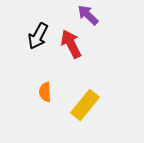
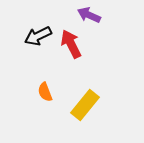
purple arrow: moved 1 px right; rotated 20 degrees counterclockwise
black arrow: rotated 36 degrees clockwise
orange semicircle: rotated 18 degrees counterclockwise
